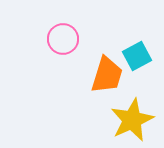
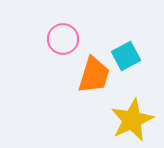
cyan square: moved 11 px left
orange trapezoid: moved 13 px left
